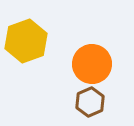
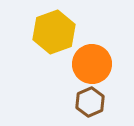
yellow hexagon: moved 28 px right, 9 px up
